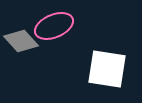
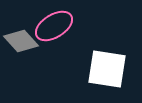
pink ellipse: rotated 9 degrees counterclockwise
